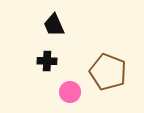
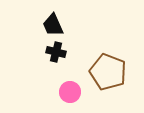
black trapezoid: moved 1 px left
black cross: moved 9 px right, 9 px up; rotated 12 degrees clockwise
